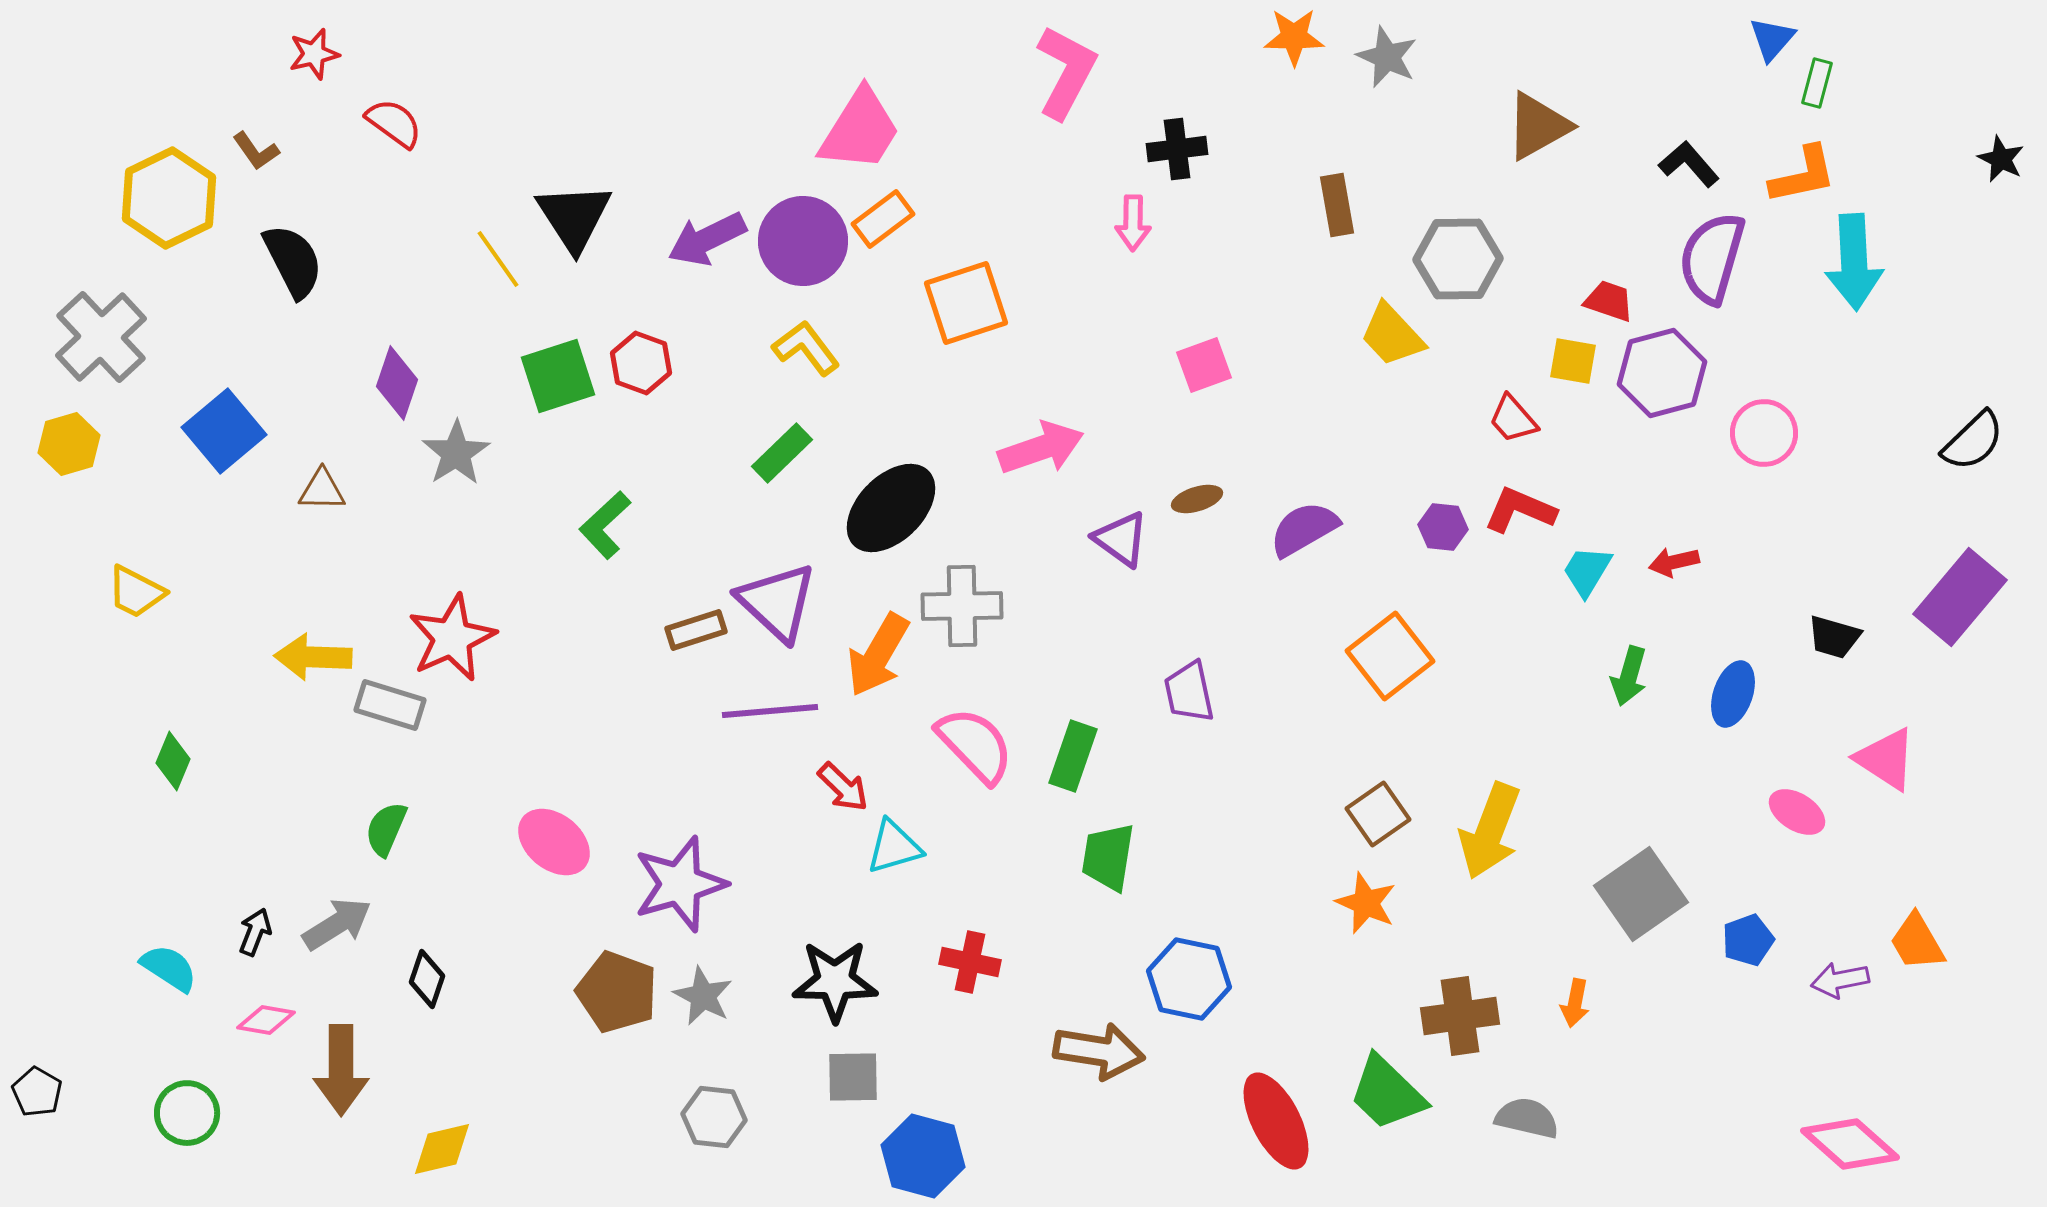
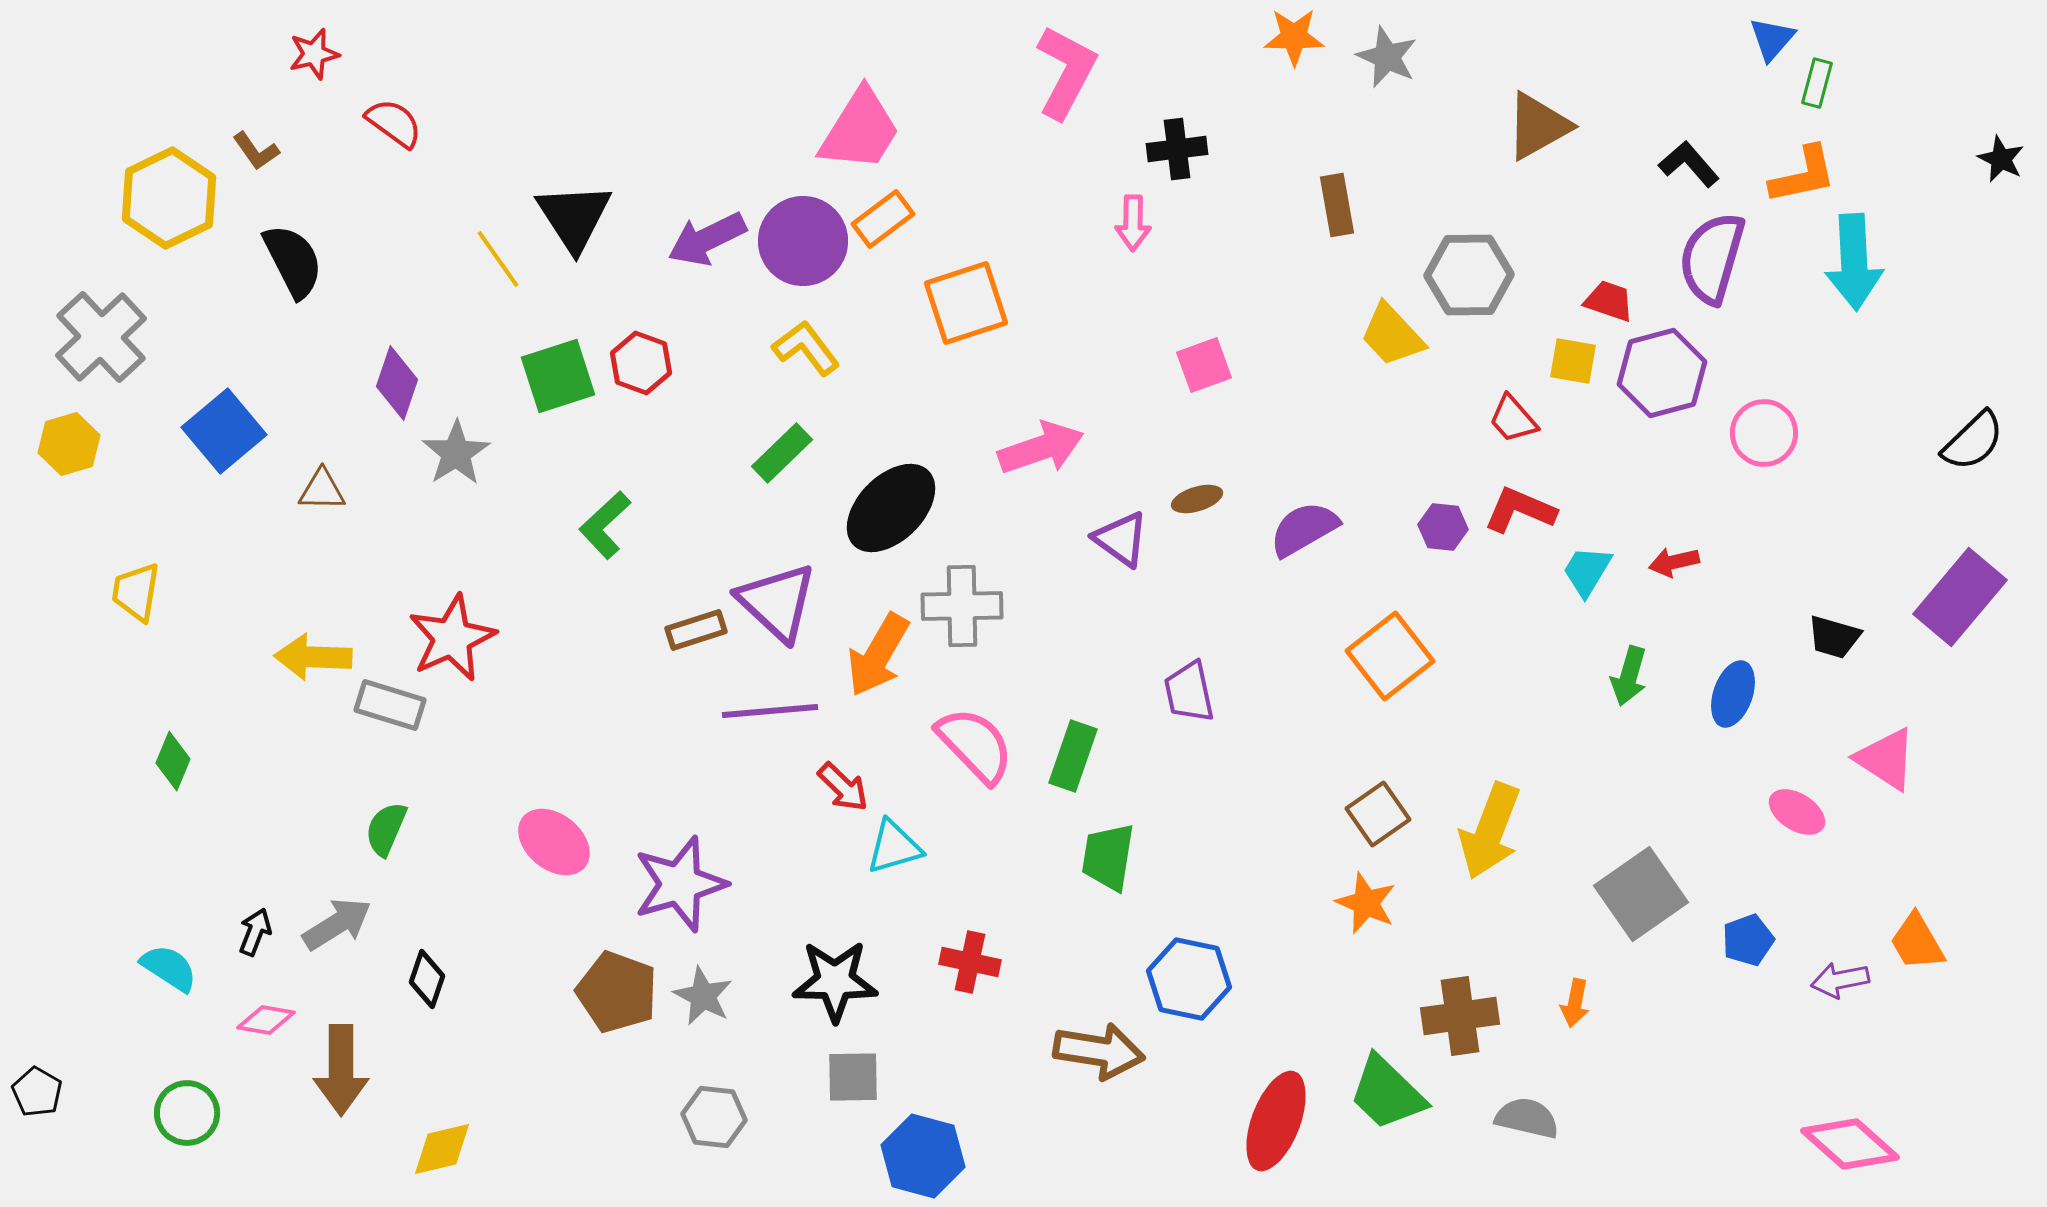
gray hexagon at (1458, 259): moved 11 px right, 16 px down
yellow trapezoid at (136, 592): rotated 72 degrees clockwise
red ellipse at (1276, 1121): rotated 48 degrees clockwise
